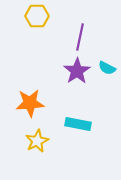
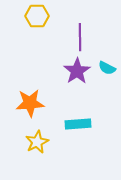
purple line: rotated 12 degrees counterclockwise
cyan rectangle: rotated 15 degrees counterclockwise
yellow star: moved 1 px down
